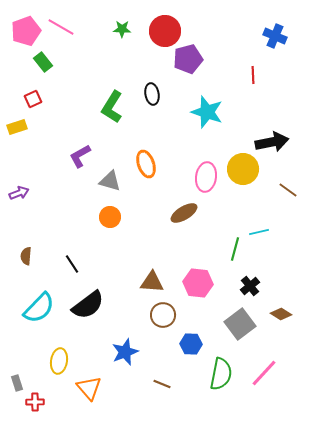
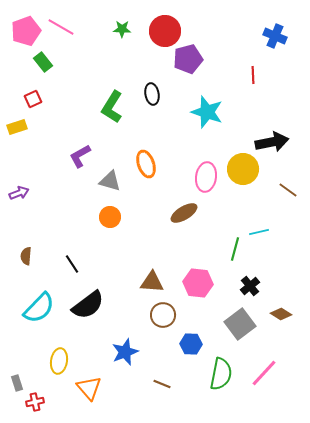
red cross at (35, 402): rotated 12 degrees counterclockwise
